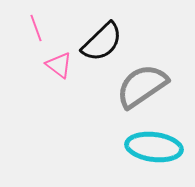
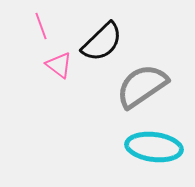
pink line: moved 5 px right, 2 px up
